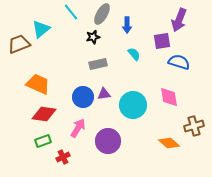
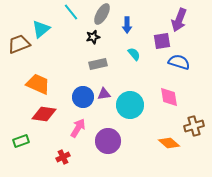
cyan circle: moved 3 px left
green rectangle: moved 22 px left
